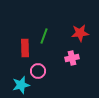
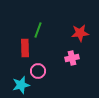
green line: moved 6 px left, 6 px up
